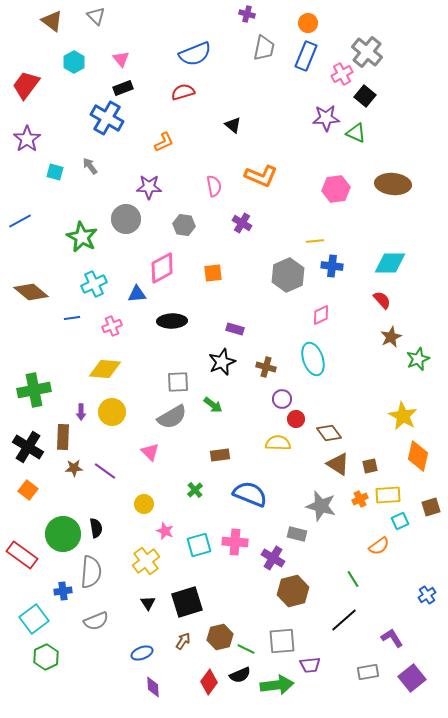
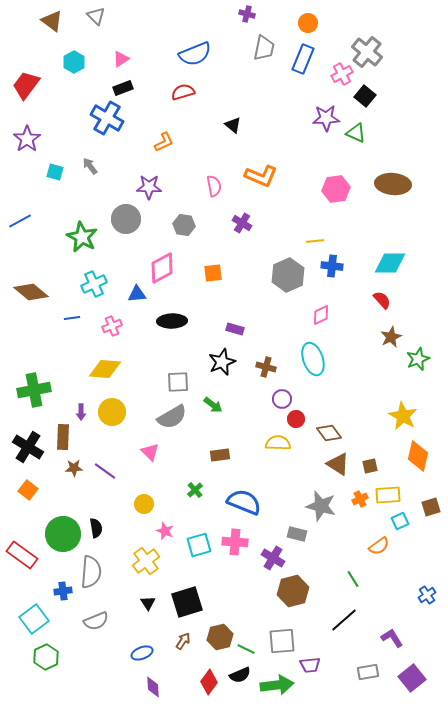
blue rectangle at (306, 56): moved 3 px left, 3 px down
pink triangle at (121, 59): rotated 36 degrees clockwise
blue semicircle at (250, 494): moved 6 px left, 8 px down
